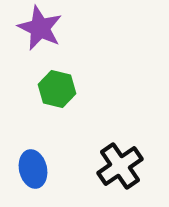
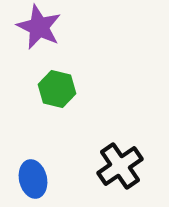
purple star: moved 1 px left, 1 px up
blue ellipse: moved 10 px down
